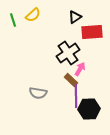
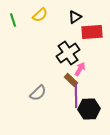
yellow semicircle: moved 7 px right
gray semicircle: rotated 54 degrees counterclockwise
